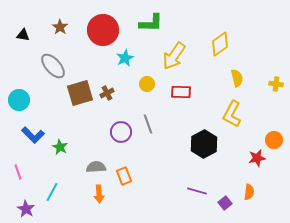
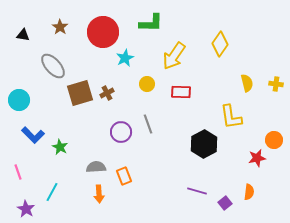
red circle: moved 2 px down
yellow diamond: rotated 20 degrees counterclockwise
yellow semicircle: moved 10 px right, 5 px down
yellow L-shape: moved 1 px left, 3 px down; rotated 36 degrees counterclockwise
